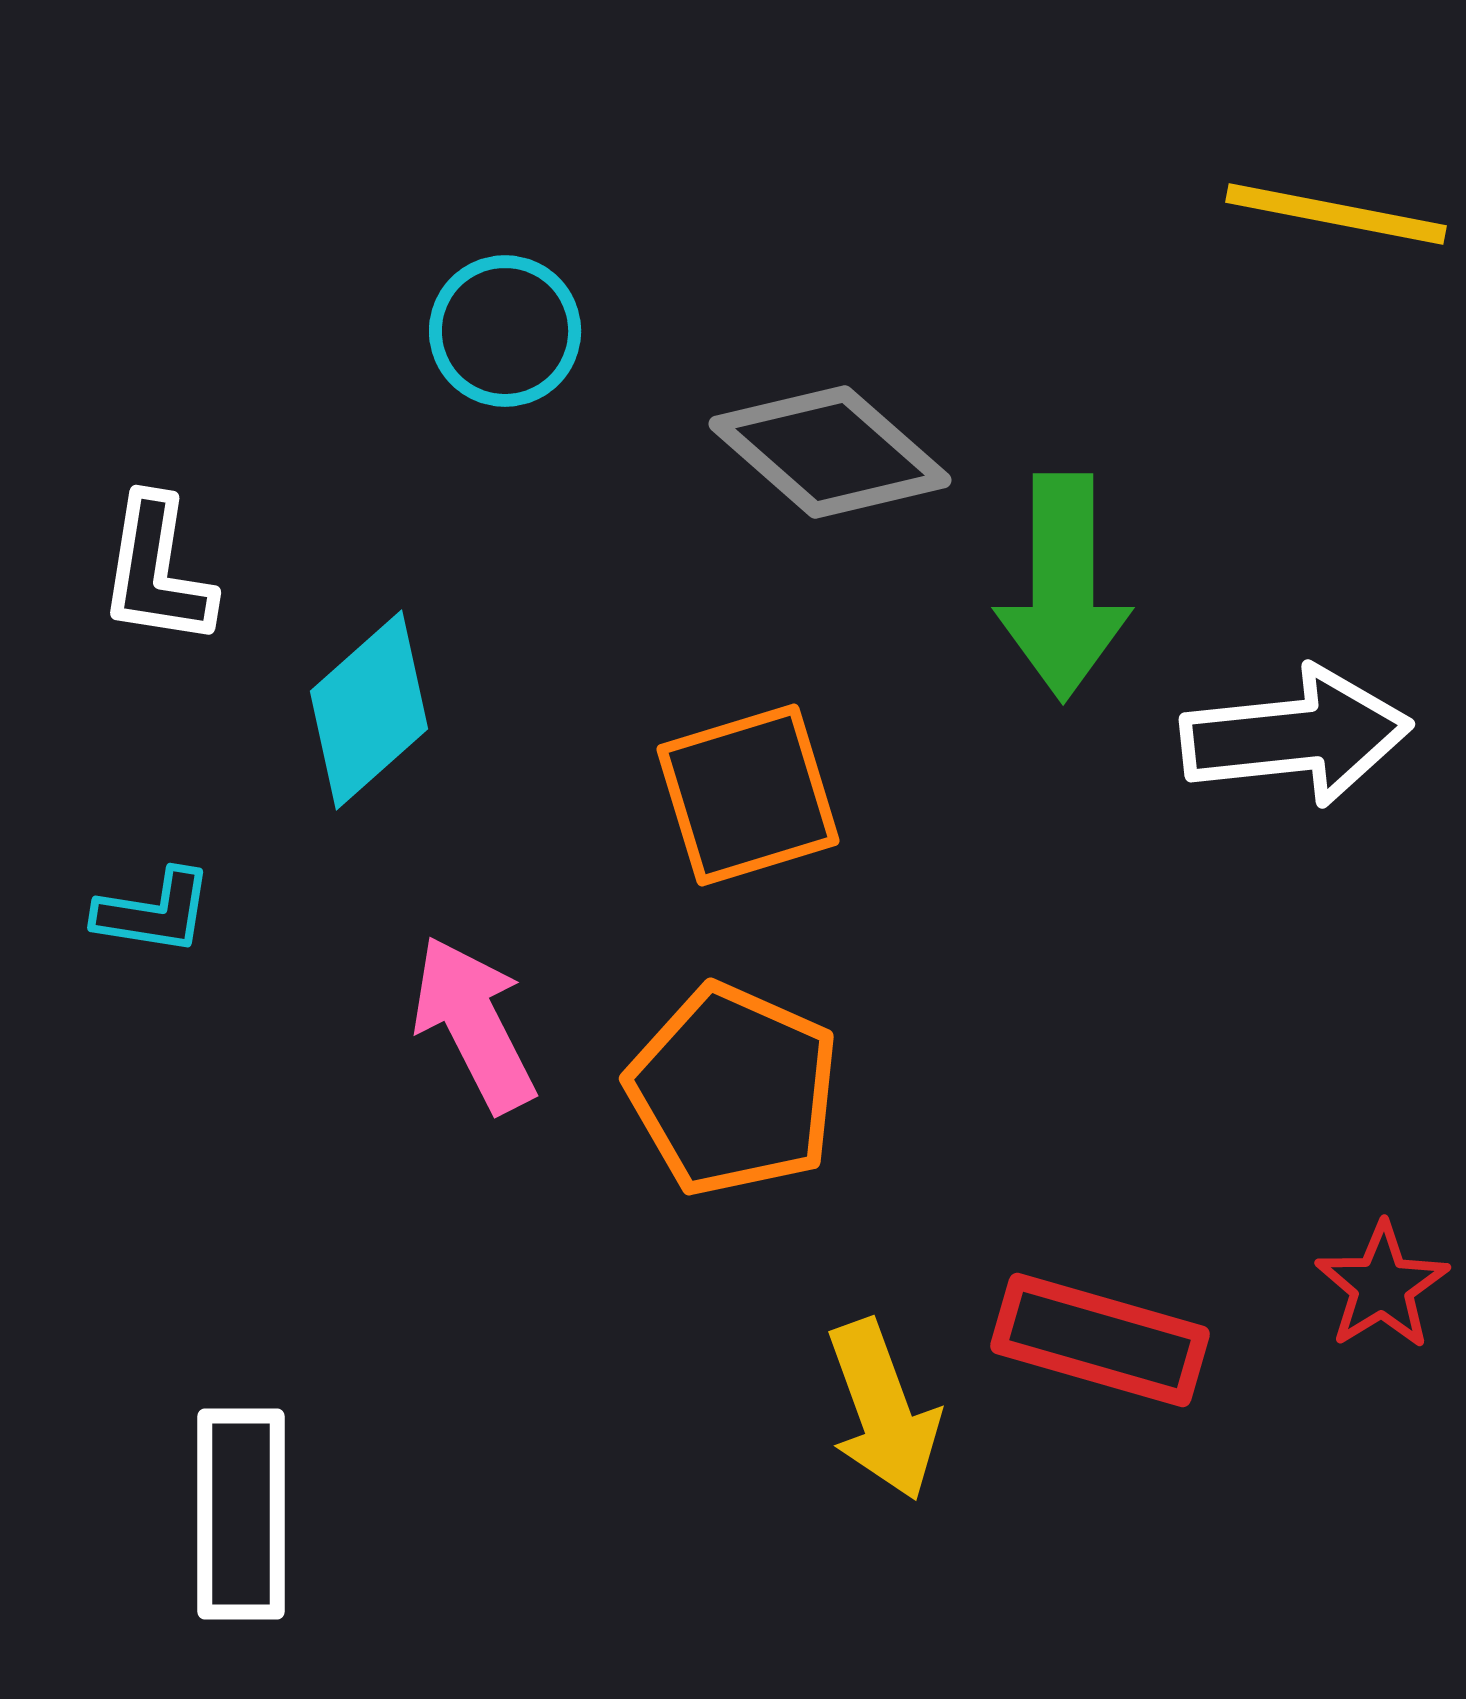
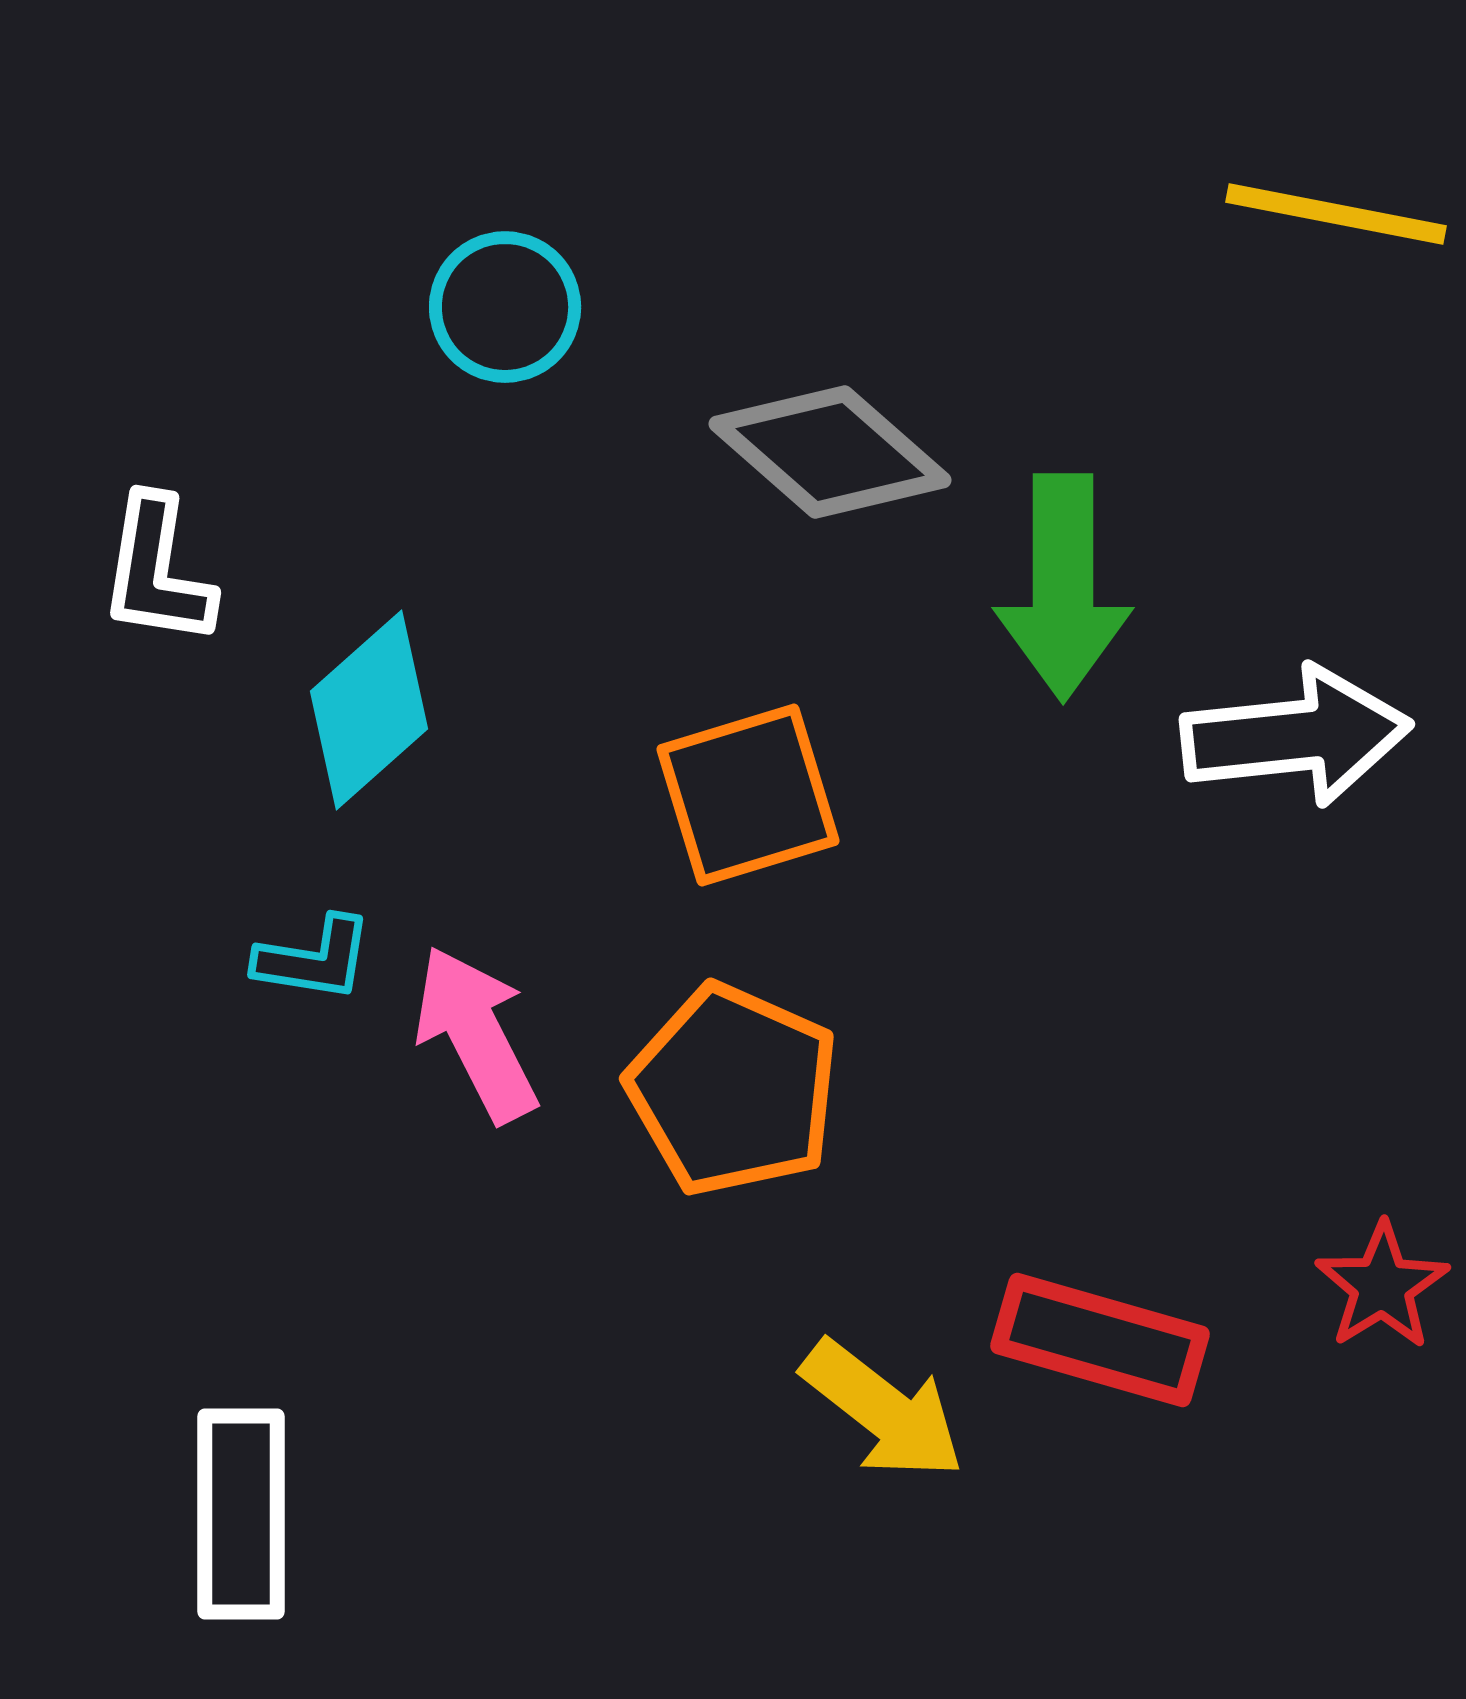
cyan circle: moved 24 px up
cyan L-shape: moved 160 px right, 47 px down
pink arrow: moved 2 px right, 10 px down
yellow arrow: rotated 32 degrees counterclockwise
